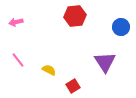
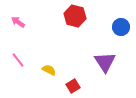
red hexagon: rotated 20 degrees clockwise
pink arrow: moved 2 px right; rotated 48 degrees clockwise
